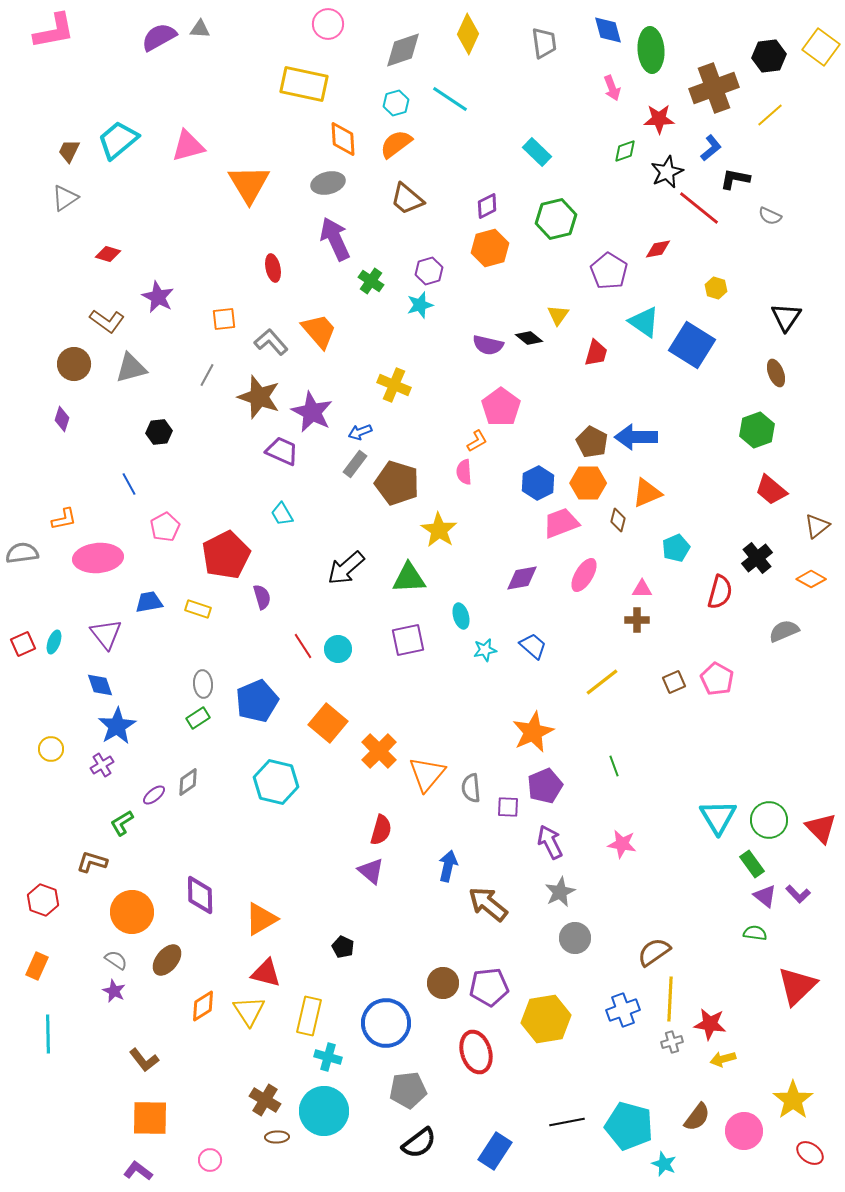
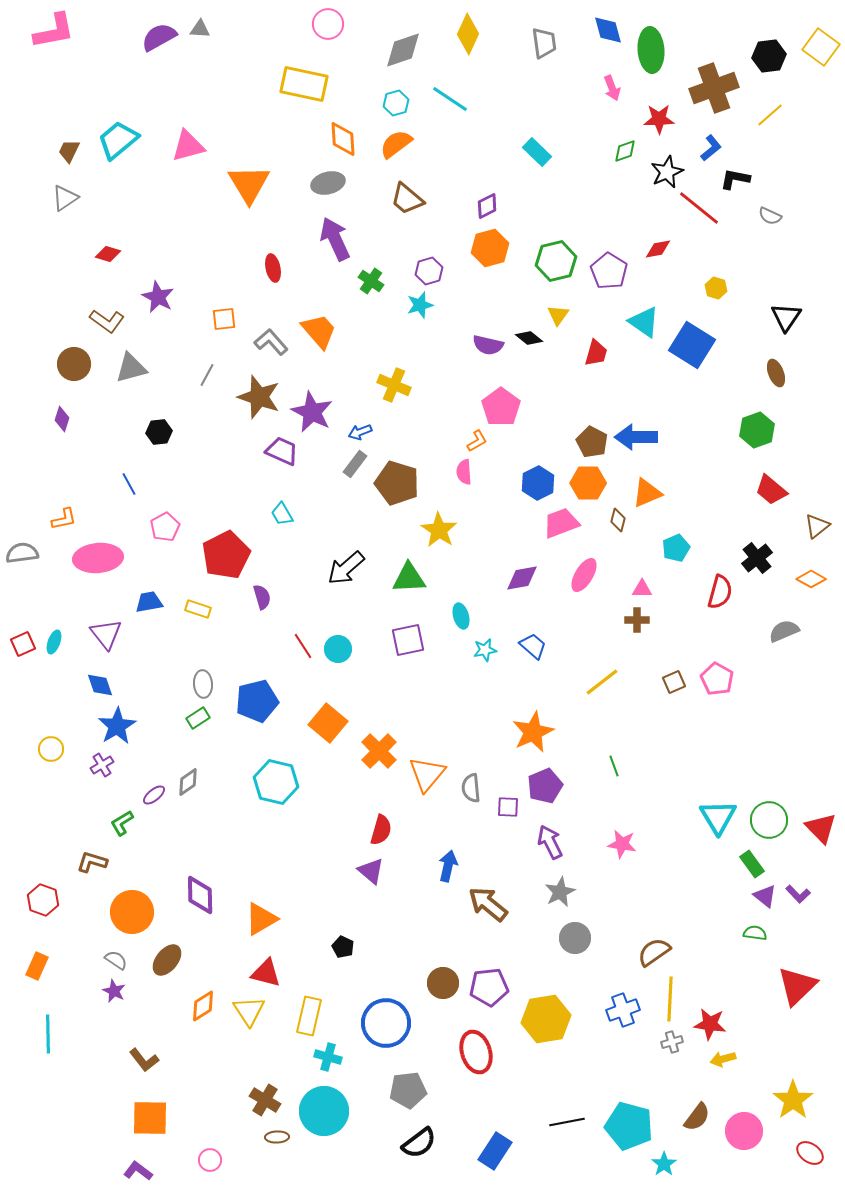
green hexagon at (556, 219): moved 42 px down
blue pentagon at (257, 701): rotated 9 degrees clockwise
cyan star at (664, 1164): rotated 15 degrees clockwise
